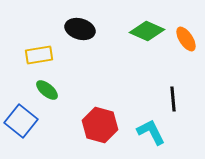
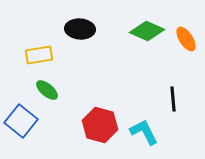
black ellipse: rotated 12 degrees counterclockwise
cyan L-shape: moved 7 px left
